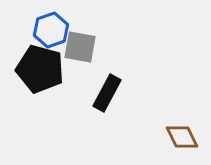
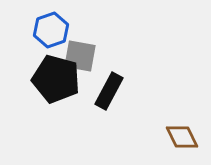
gray square: moved 9 px down
black pentagon: moved 16 px right, 10 px down
black rectangle: moved 2 px right, 2 px up
